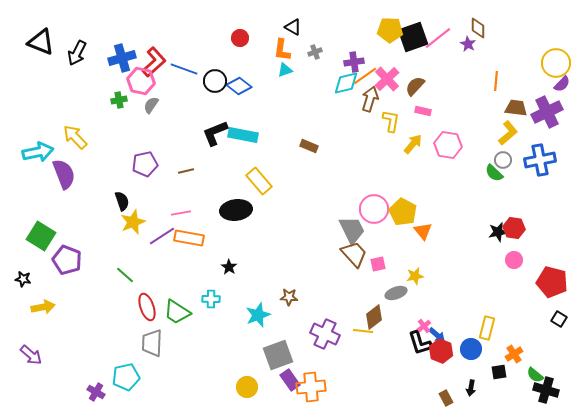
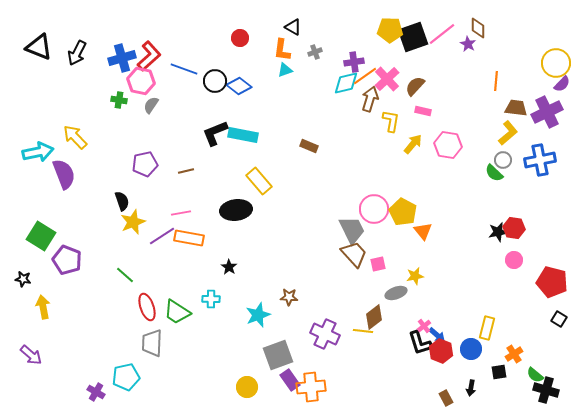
pink line at (438, 38): moved 4 px right, 4 px up
black triangle at (41, 42): moved 2 px left, 5 px down
red L-shape at (154, 62): moved 5 px left, 6 px up
green cross at (119, 100): rotated 21 degrees clockwise
yellow arrow at (43, 307): rotated 90 degrees counterclockwise
